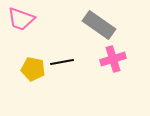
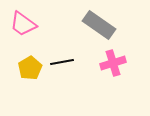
pink trapezoid: moved 2 px right, 5 px down; rotated 16 degrees clockwise
pink cross: moved 4 px down
yellow pentagon: moved 3 px left, 1 px up; rotated 30 degrees clockwise
